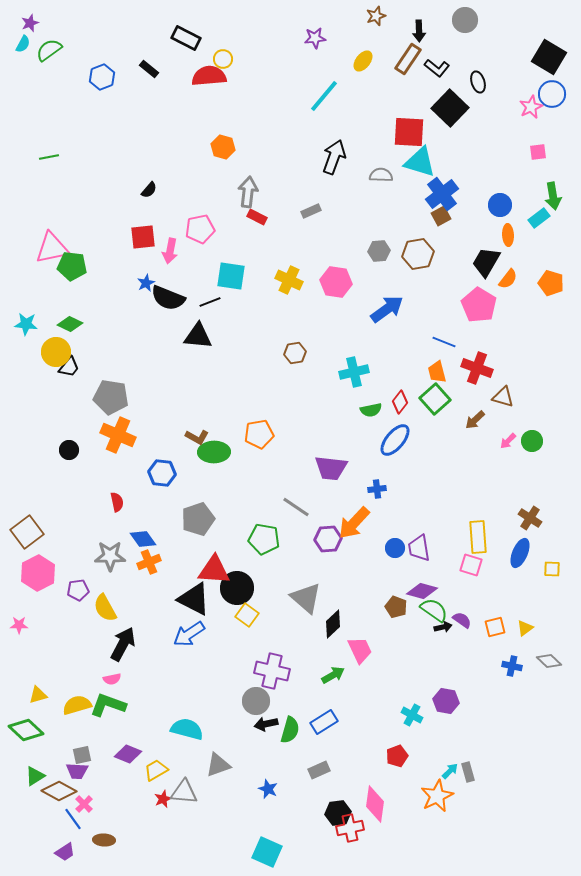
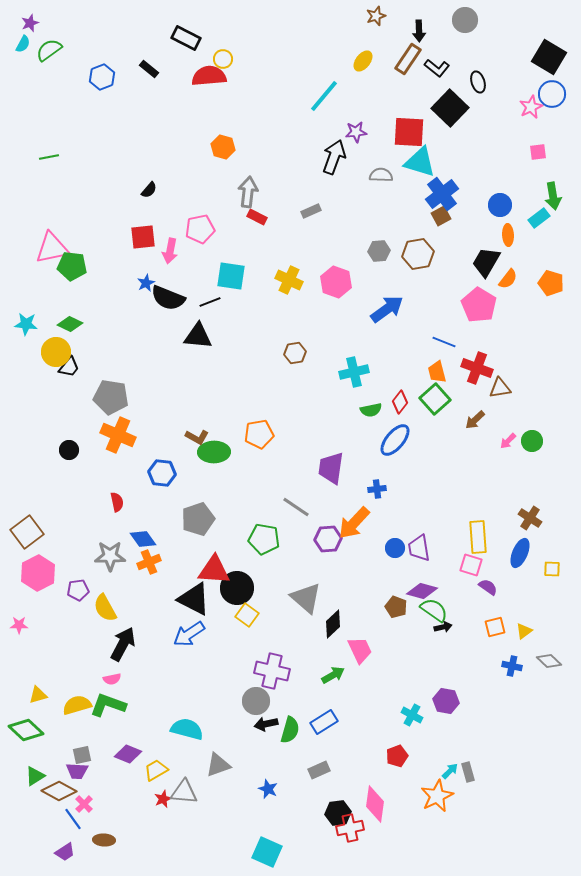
purple star at (315, 38): moved 41 px right, 94 px down
pink hexagon at (336, 282): rotated 12 degrees clockwise
brown triangle at (503, 397): moved 3 px left, 9 px up; rotated 25 degrees counterclockwise
purple trapezoid at (331, 468): rotated 92 degrees clockwise
purple semicircle at (462, 620): moved 26 px right, 33 px up
yellow triangle at (525, 628): moved 1 px left, 3 px down
